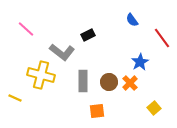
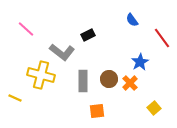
brown circle: moved 3 px up
